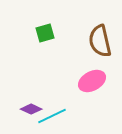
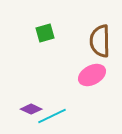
brown semicircle: rotated 12 degrees clockwise
pink ellipse: moved 6 px up
